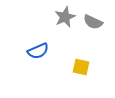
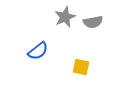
gray semicircle: rotated 36 degrees counterclockwise
blue semicircle: rotated 15 degrees counterclockwise
